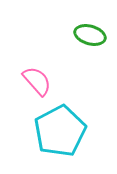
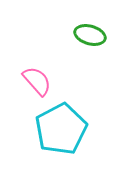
cyan pentagon: moved 1 px right, 2 px up
